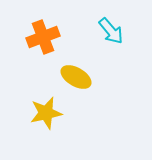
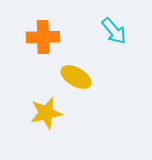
cyan arrow: moved 3 px right
orange cross: rotated 20 degrees clockwise
